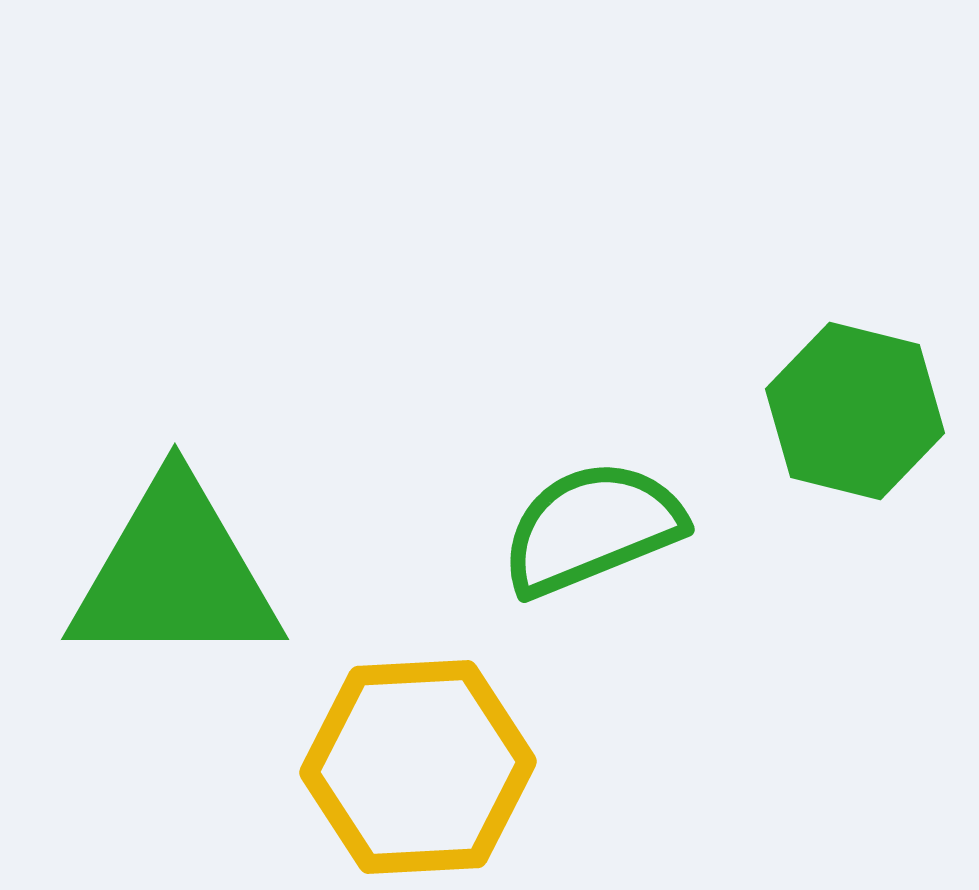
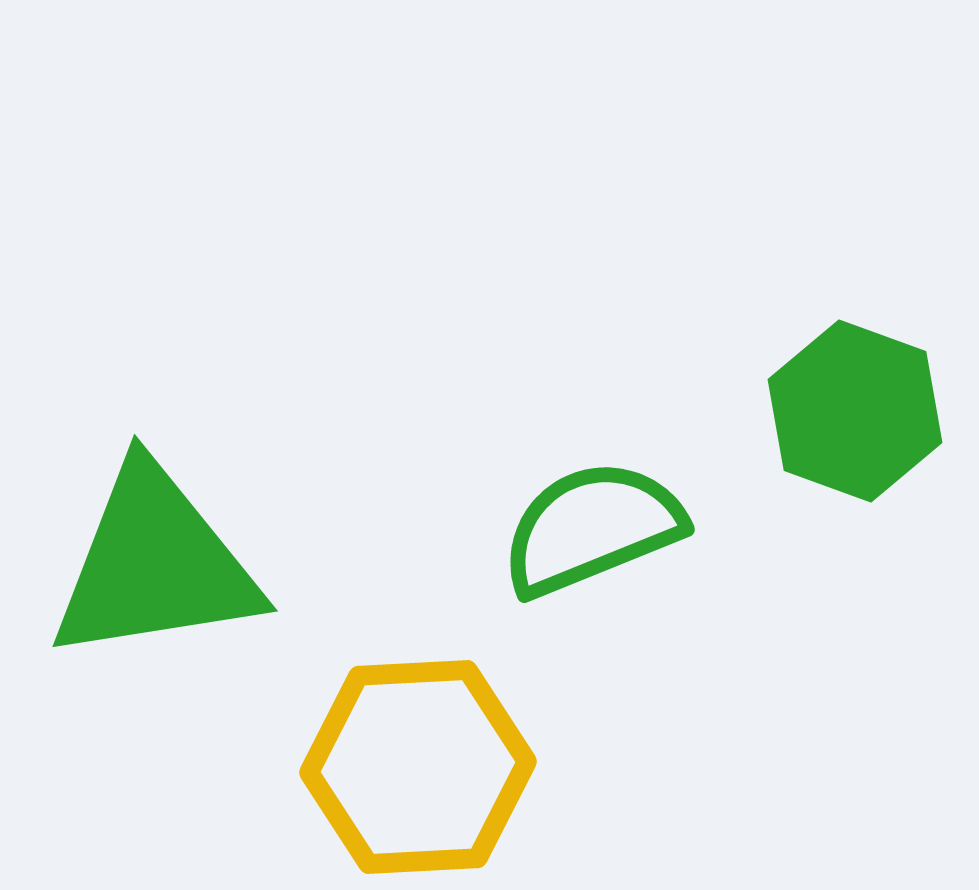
green hexagon: rotated 6 degrees clockwise
green triangle: moved 20 px left, 10 px up; rotated 9 degrees counterclockwise
